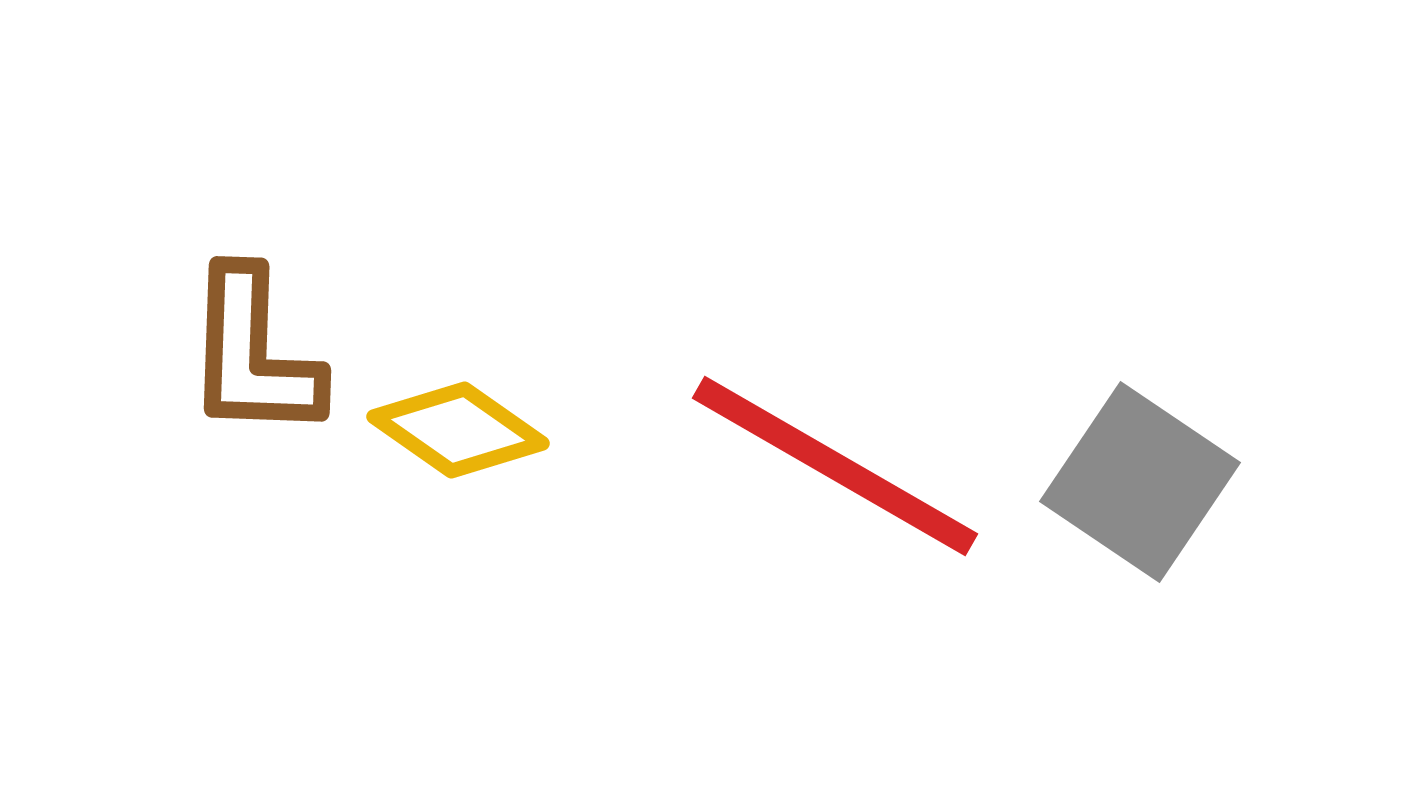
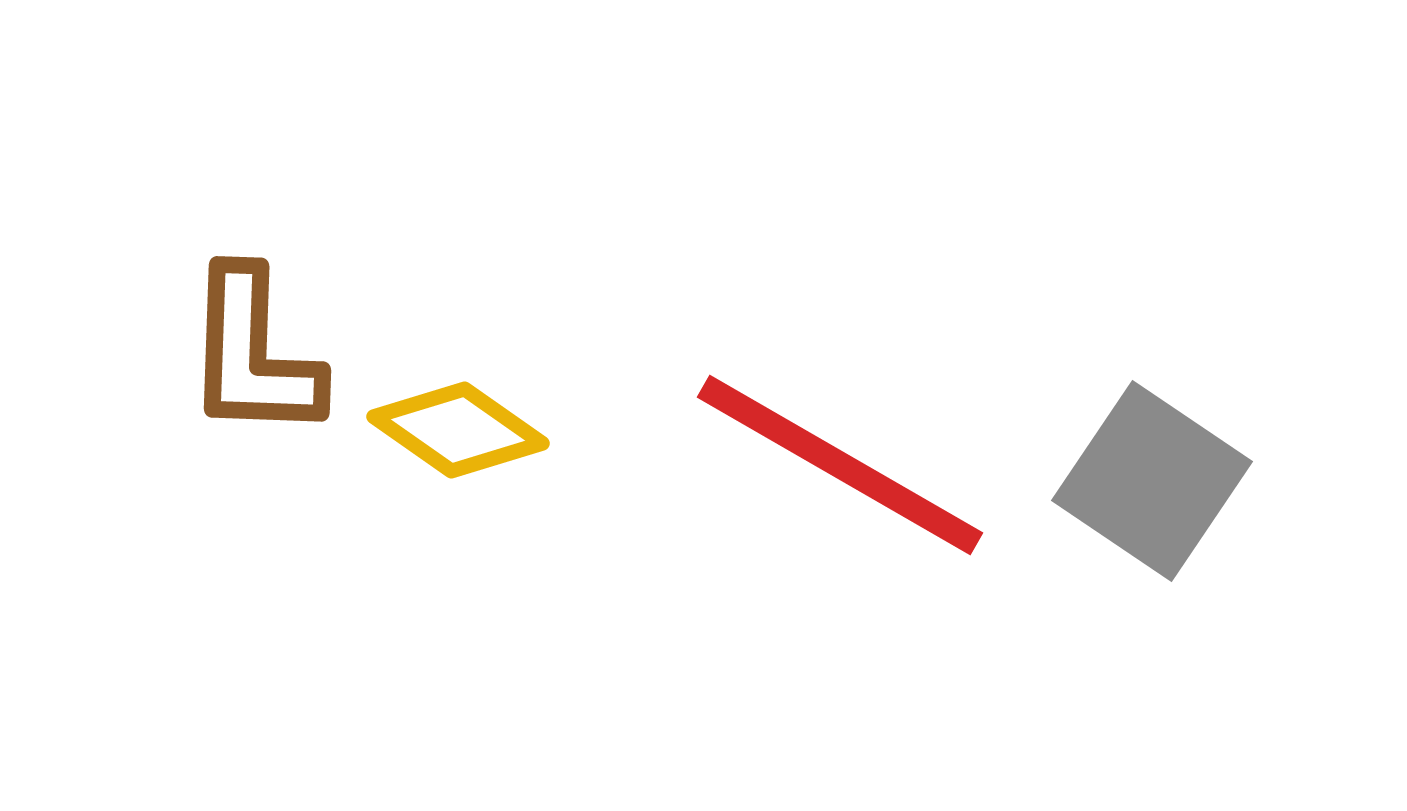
red line: moved 5 px right, 1 px up
gray square: moved 12 px right, 1 px up
